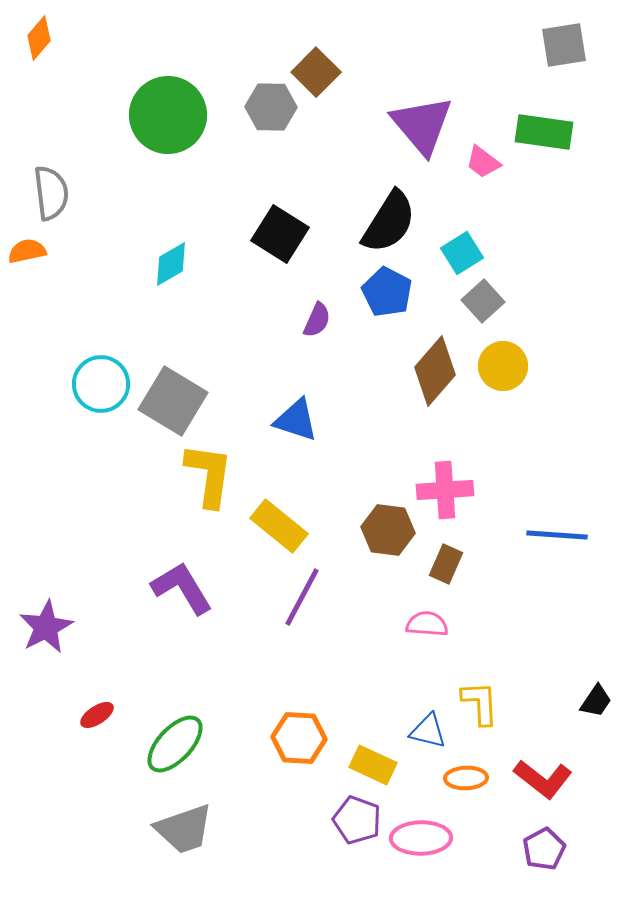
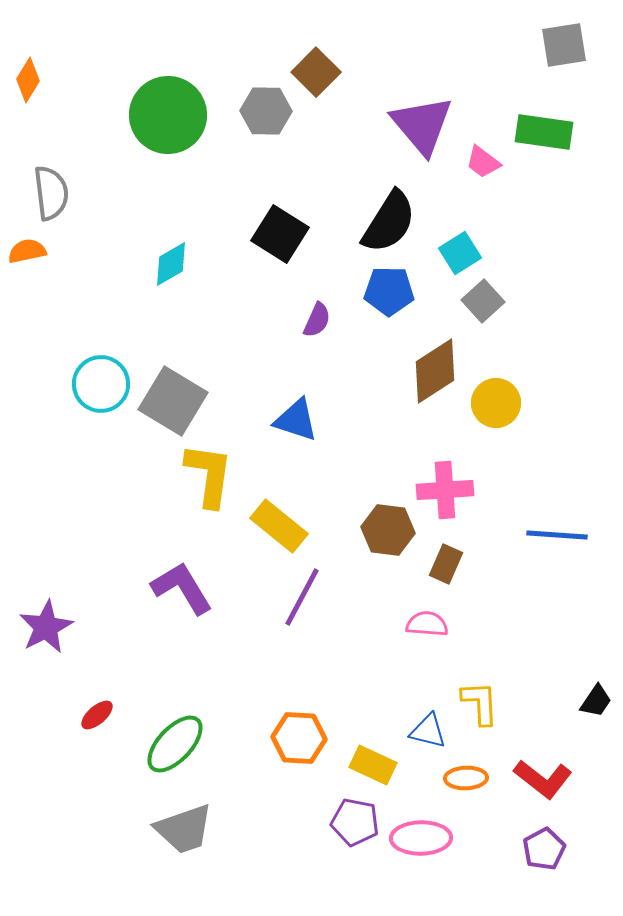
orange diamond at (39, 38): moved 11 px left, 42 px down; rotated 9 degrees counterclockwise
gray hexagon at (271, 107): moved 5 px left, 4 px down
cyan square at (462, 253): moved 2 px left
blue pentagon at (387, 292): moved 2 px right, 1 px up; rotated 27 degrees counterclockwise
yellow circle at (503, 366): moved 7 px left, 37 px down
brown diamond at (435, 371): rotated 16 degrees clockwise
red ellipse at (97, 715): rotated 8 degrees counterclockwise
purple pentagon at (357, 820): moved 2 px left, 2 px down; rotated 9 degrees counterclockwise
